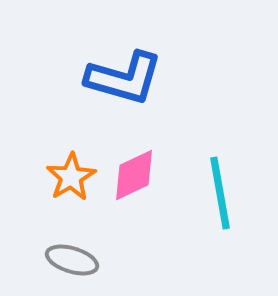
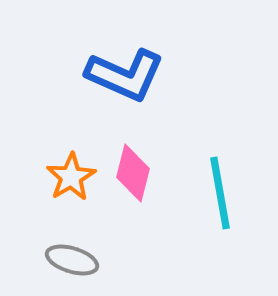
blue L-shape: moved 1 px right, 3 px up; rotated 8 degrees clockwise
pink diamond: moved 1 px left, 2 px up; rotated 50 degrees counterclockwise
